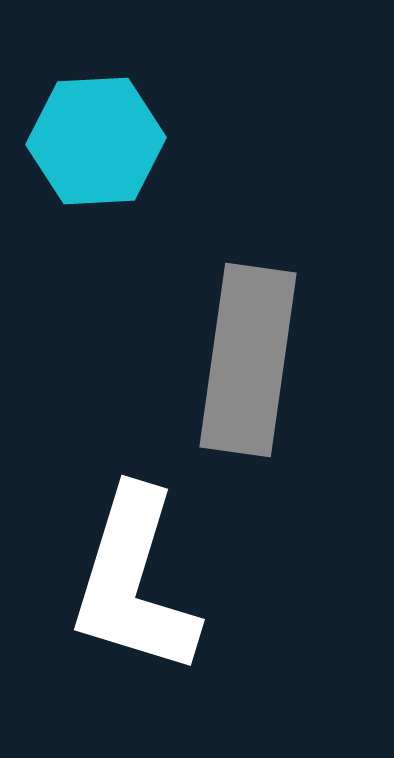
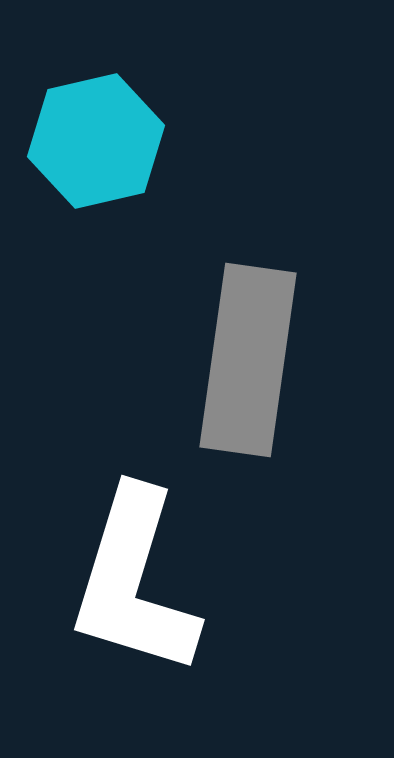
cyan hexagon: rotated 10 degrees counterclockwise
